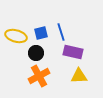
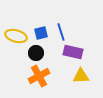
yellow triangle: moved 2 px right
